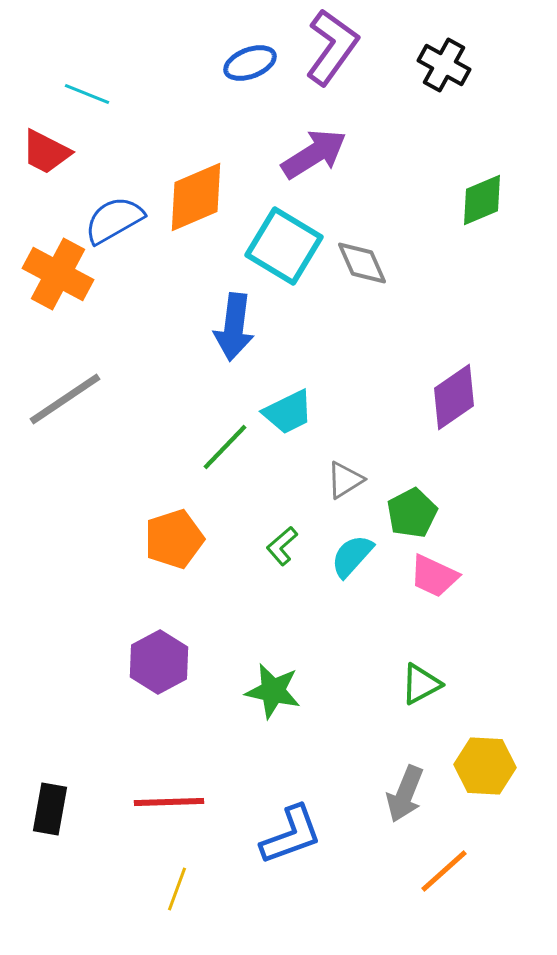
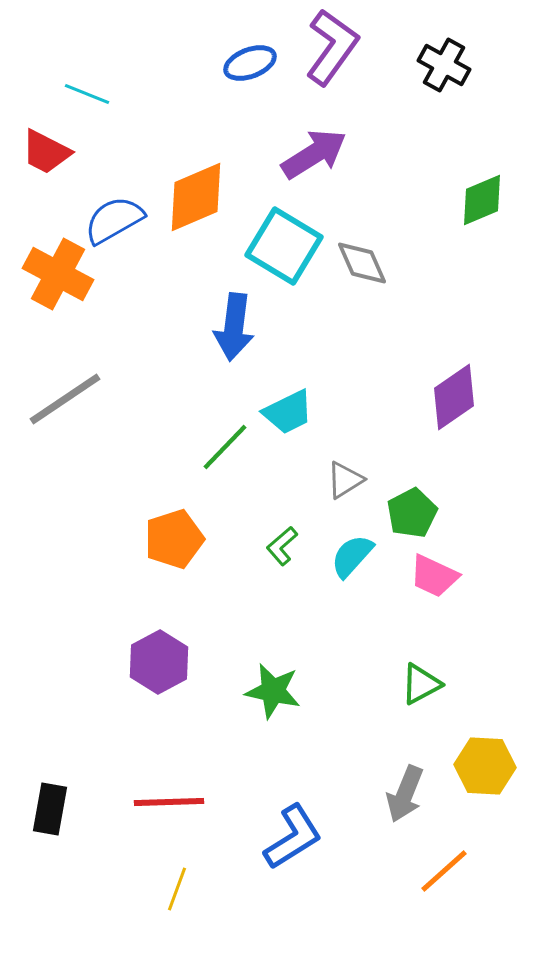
blue L-shape: moved 2 px right, 2 px down; rotated 12 degrees counterclockwise
